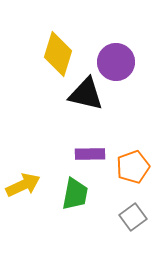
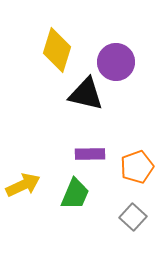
yellow diamond: moved 1 px left, 4 px up
orange pentagon: moved 4 px right
green trapezoid: rotated 12 degrees clockwise
gray square: rotated 12 degrees counterclockwise
